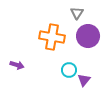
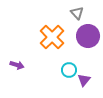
gray triangle: rotated 16 degrees counterclockwise
orange cross: rotated 35 degrees clockwise
